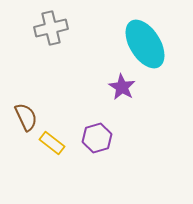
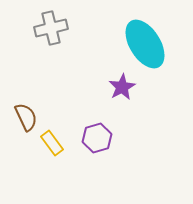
purple star: rotated 12 degrees clockwise
yellow rectangle: rotated 15 degrees clockwise
